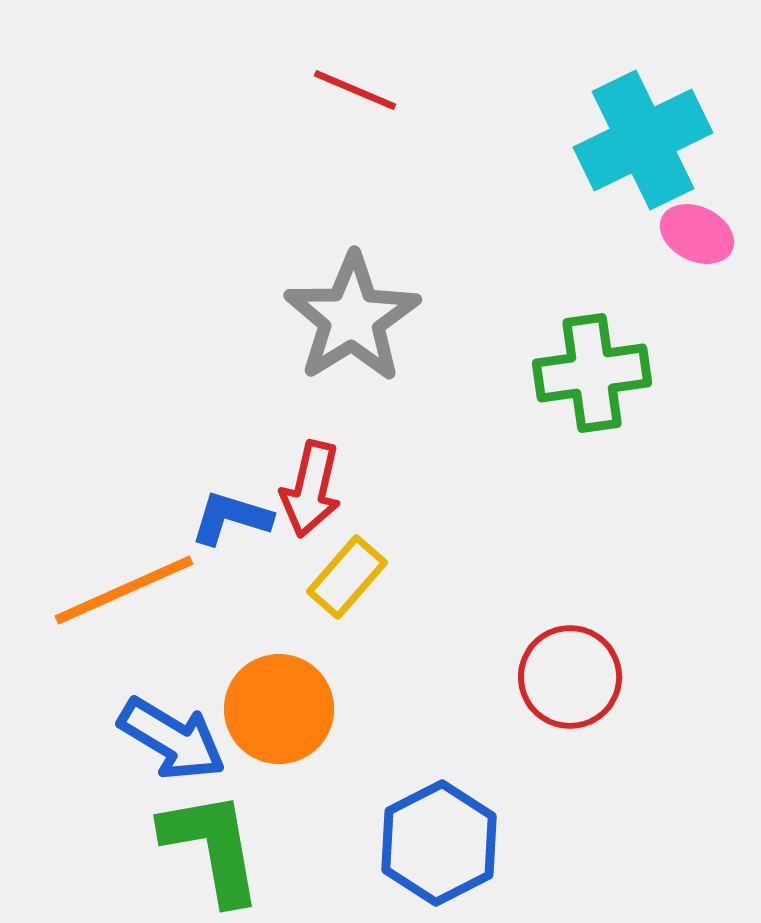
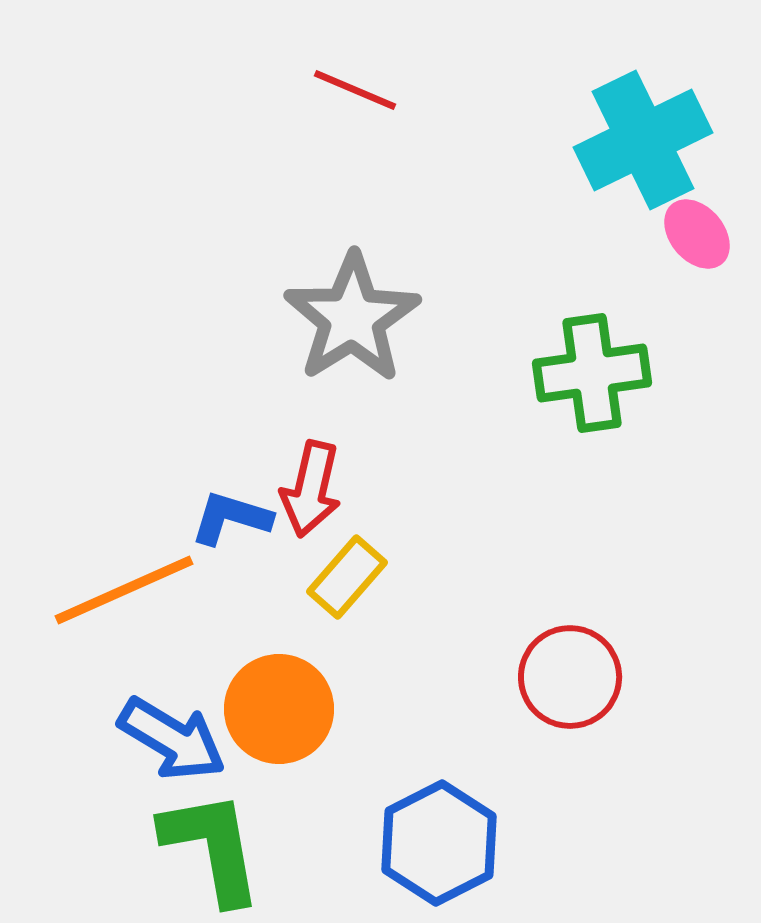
pink ellipse: rotated 24 degrees clockwise
